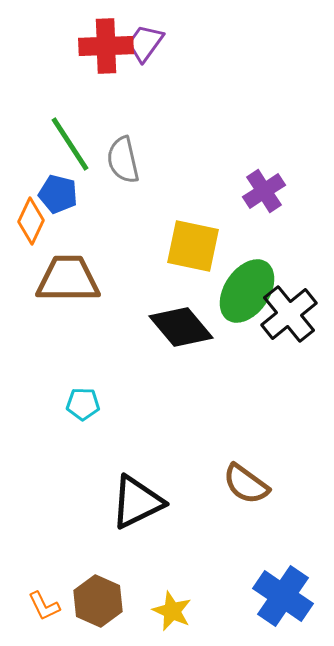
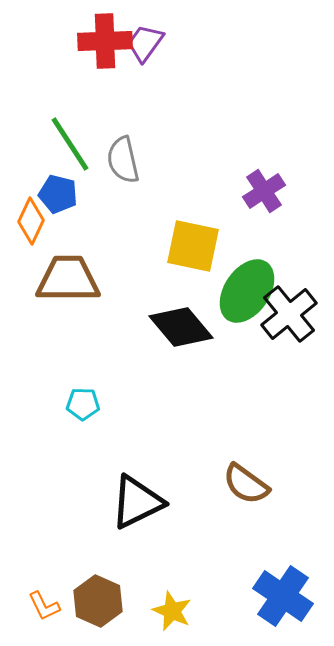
red cross: moved 1 px left, 5 px up
